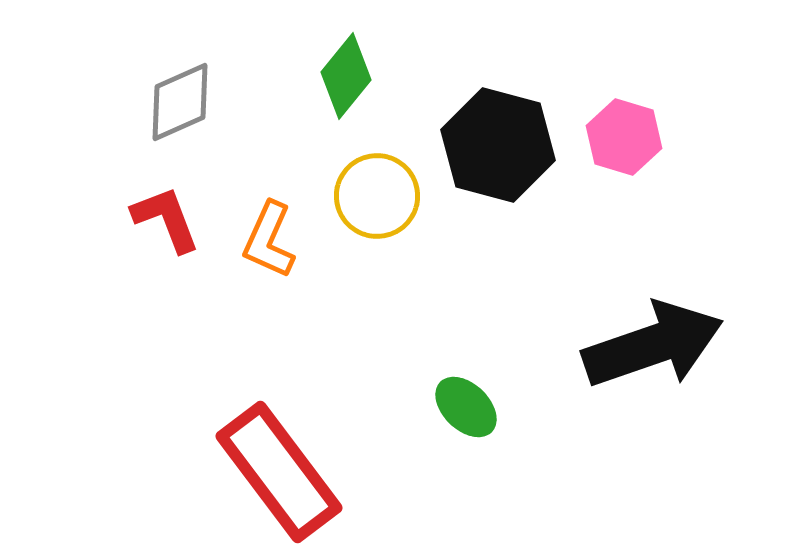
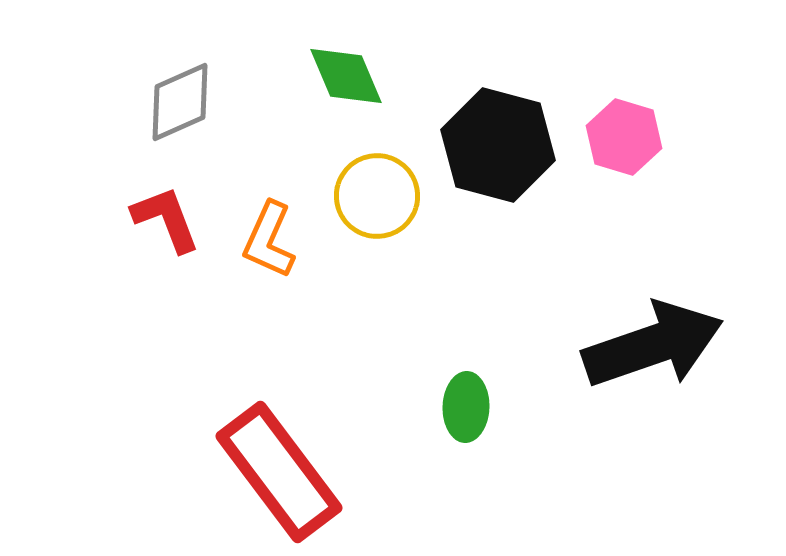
green diamond: rotated 62 degrees counterclockwise
green ellipse: rotated 48 degrees clockwise
